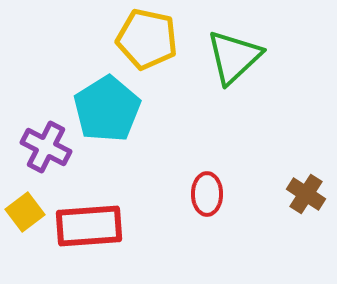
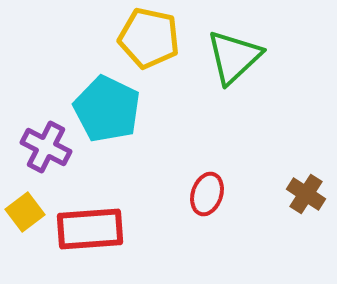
yellow pentagon: moved 2 px right, 1 px up
cyan pentagon: rotated 14 degrees counterclockwise
red ellipse: rotated 18 degrees clockwise
red rectangle: moved 1 px right, 3 px down
